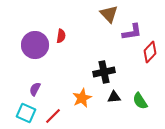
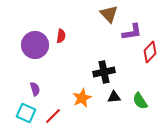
purple semicircle: rotated 136 degrees clockwise
